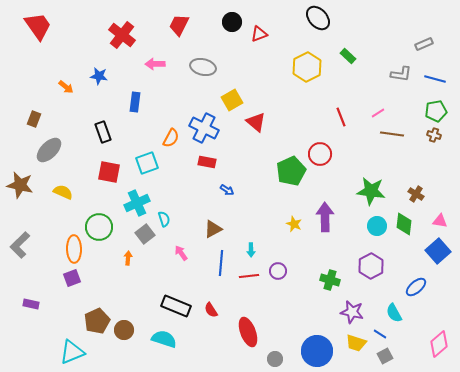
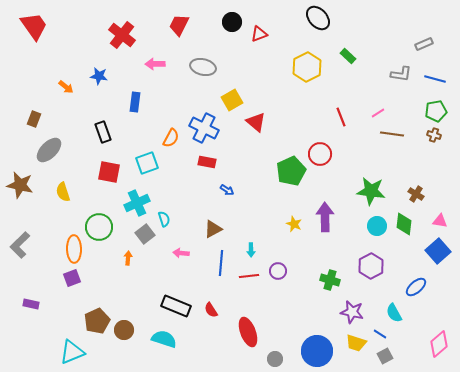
red trapezoid at (38, 26): moved 4 px left
yellow semicircle at (63, 192): rotated 132 degrees counterclockwise
pink arrow at (181, 253): rotated 49 degrees counterclockwise
